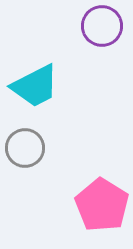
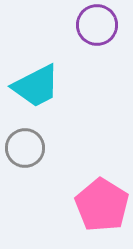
purple circle: moved 5 px left, 1 px up
cyan trapezoid: moved 1 px right
